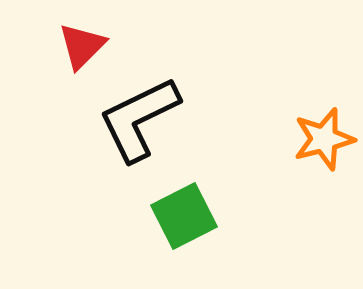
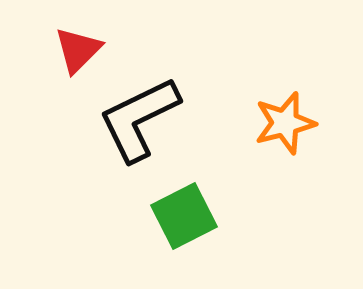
red triangle: moved 4 px left, 4 px down
orange star: moved 39 px left, 16 px up
